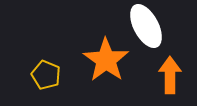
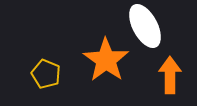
white ellipse: moved 1 px left
yellow pentagon: moved 1 px up
